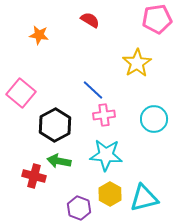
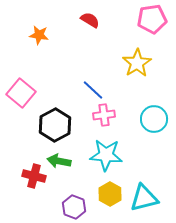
pink pentagon: moved 5 px left
purple hexagon: moved 5 px left, 1 px up
